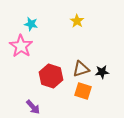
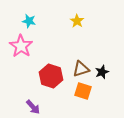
cyan star: moved 2 px left, 3 px up
black star: rotated 16 degrees counterclockwise
